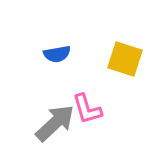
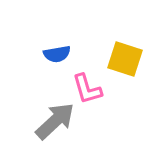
pink L-shape: moved 20 px up
gray arrow: moved 2 px up
